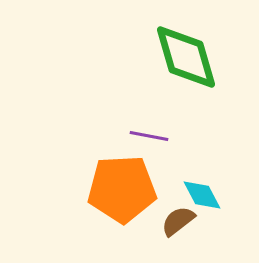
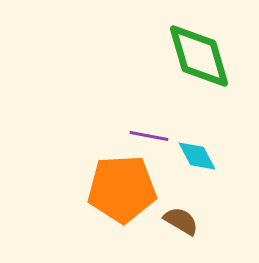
green diamond: moved 13 px right, 1 px up
cyan diamond: moved 5 px left, 39 px up
brown semicircle: moved 3 px right; rotated 69 degrees clockwise
